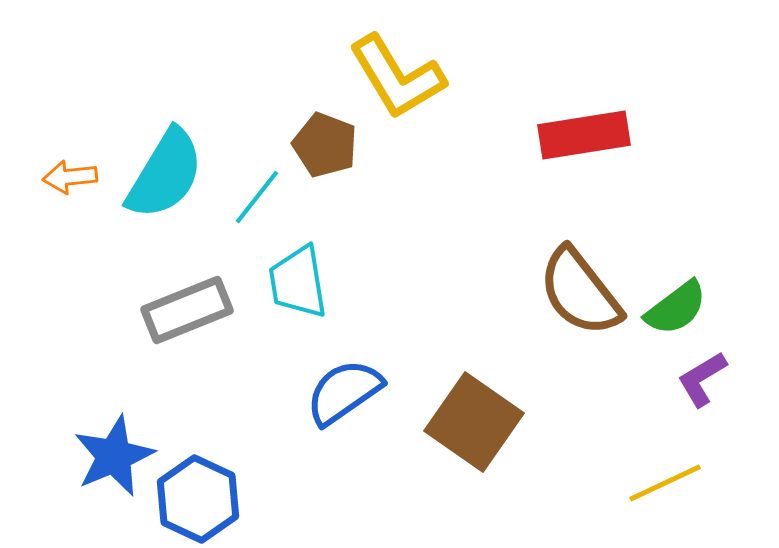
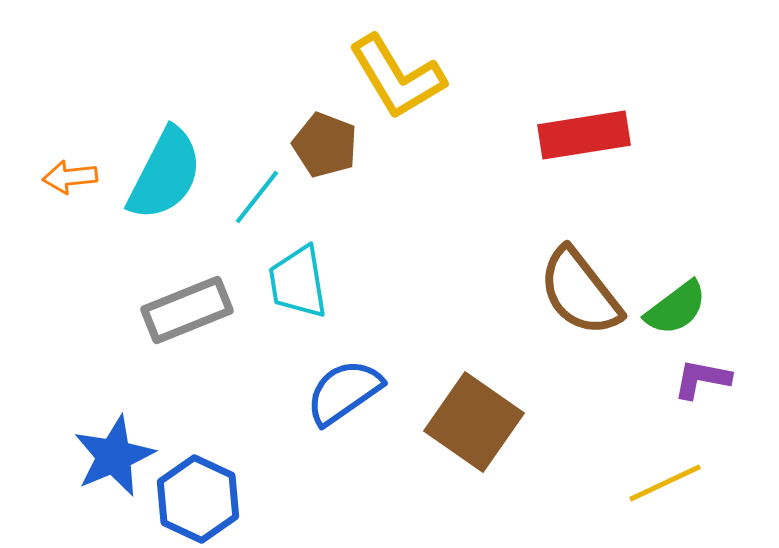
cyan semicircle: rotated 4 degrees counterclockwise
purple L-shape: rotated 42 degrees clockwise
